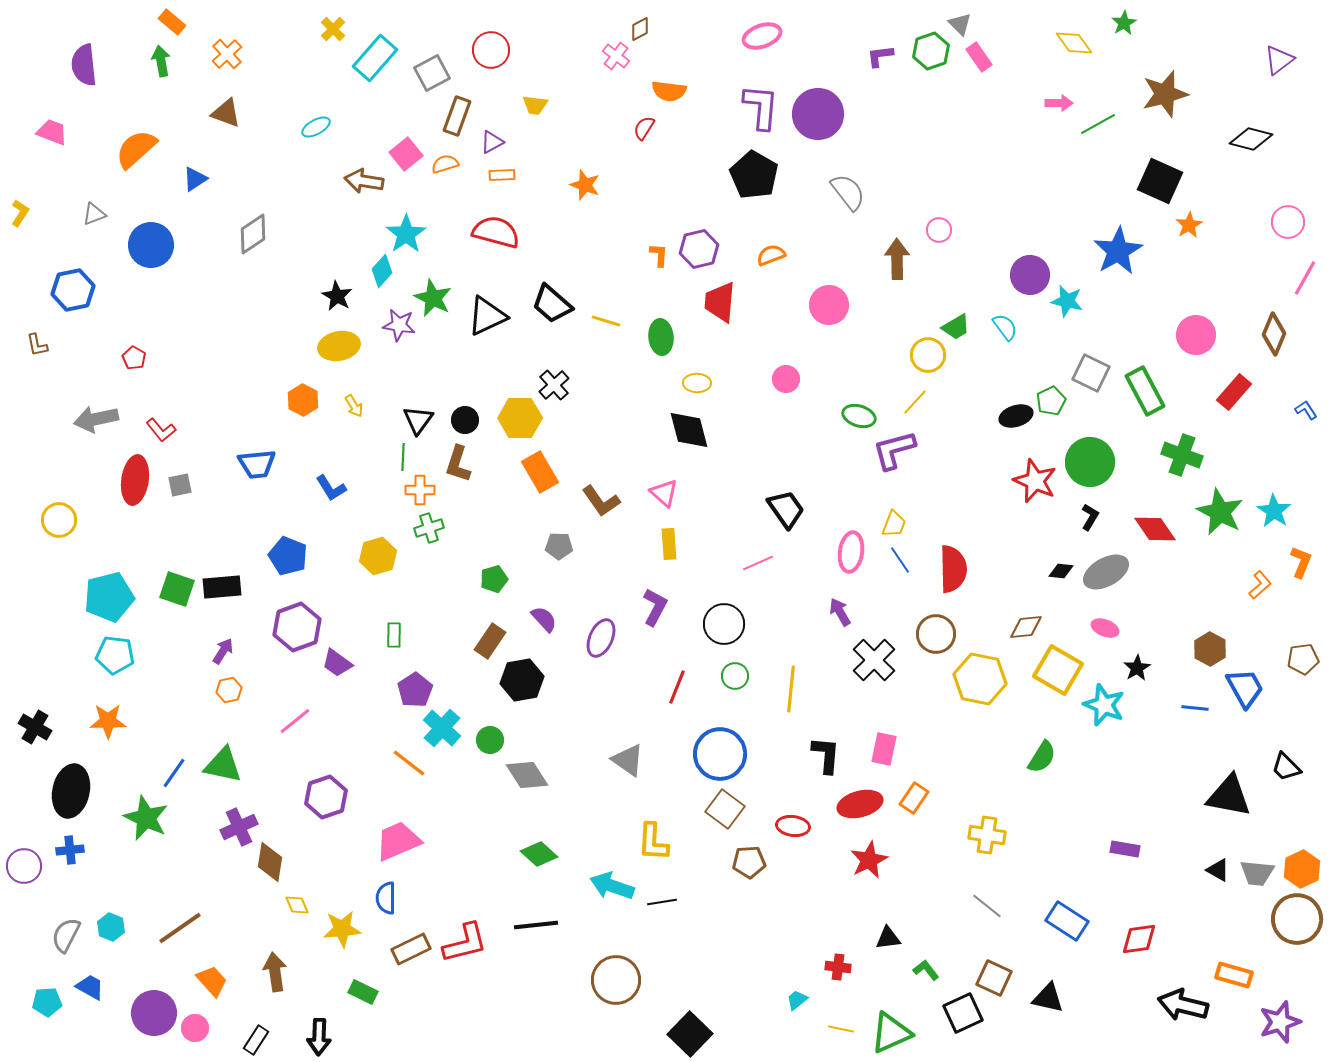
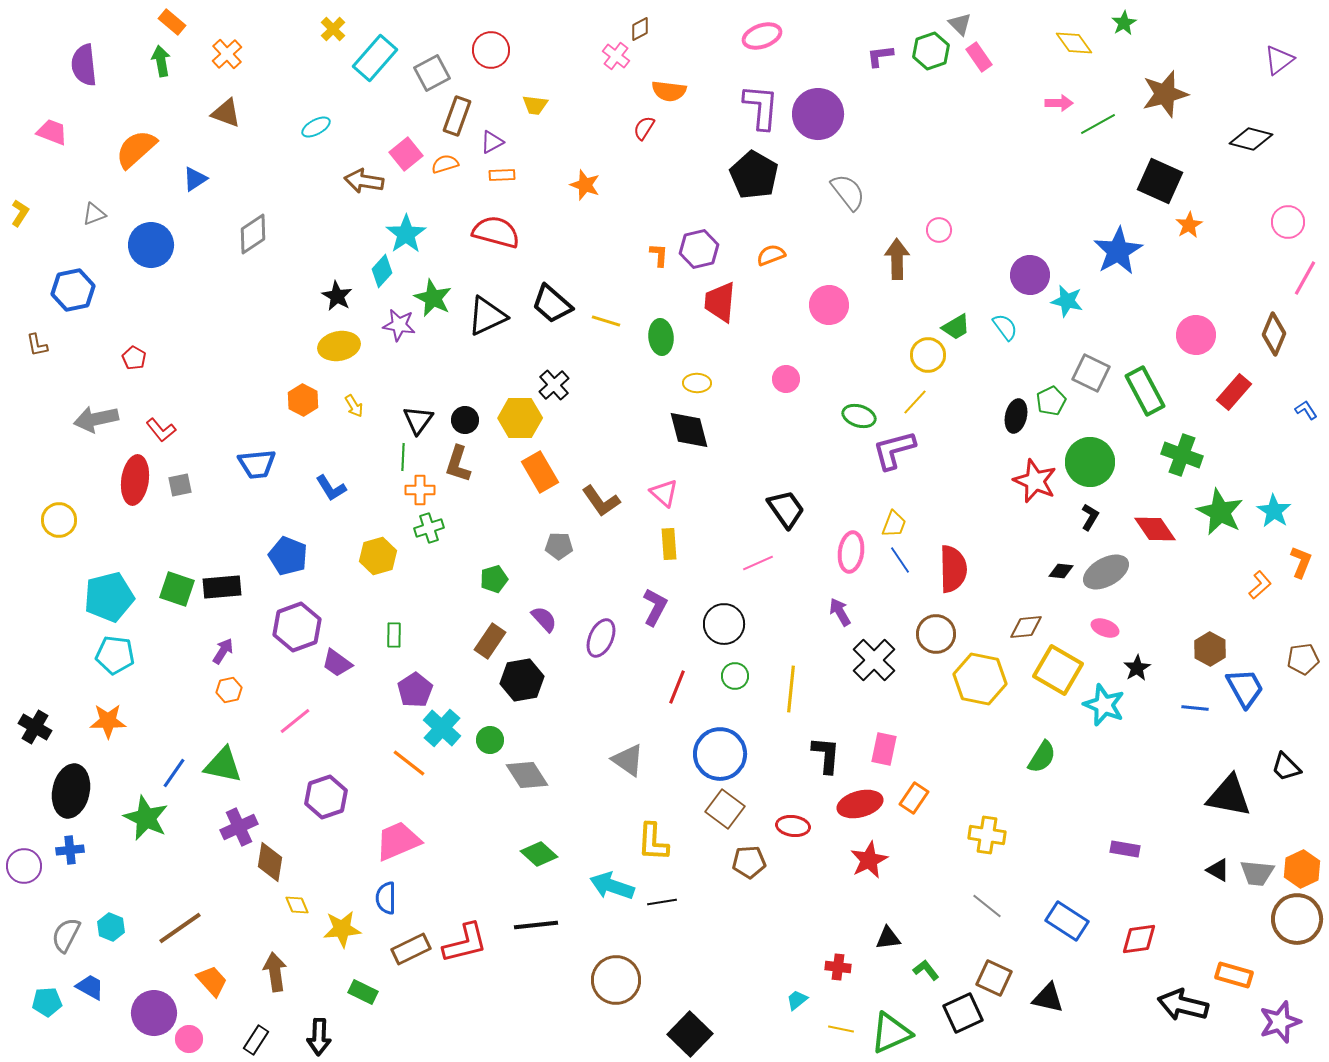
black ellipse at (1016, 416): rotated 60 degrees counterclockwise
pink circle at (195, 1028): moved 6 px left, 11 px down
